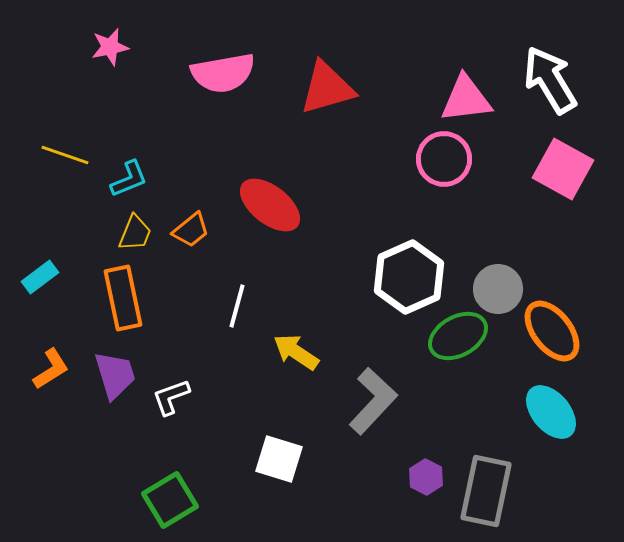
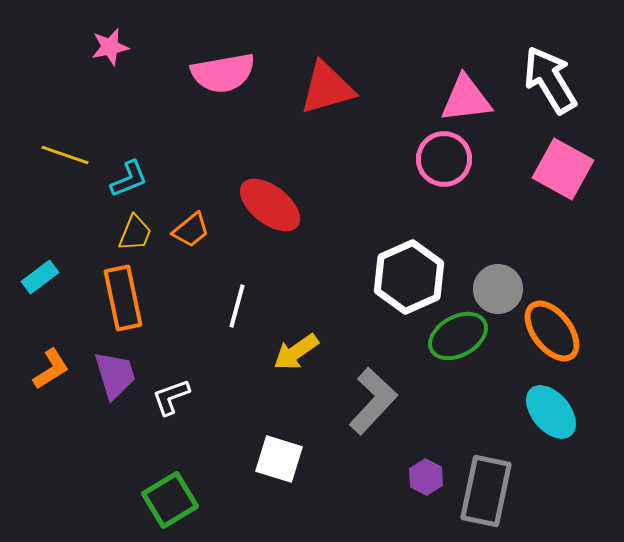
yellow arrow: rotated 69 degrees counterclockwise
